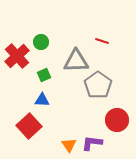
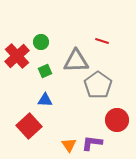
green square: moved 1 px right, 4 px up
blue triangle: moved 3 px right
